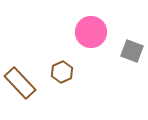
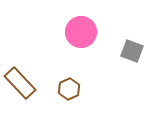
pink circle: moved 10 px left
brown hexagon: moved 7 px right, 17 px down
